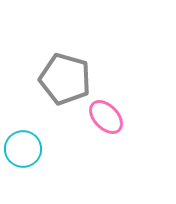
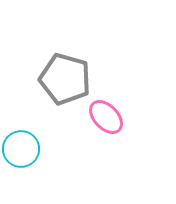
cyan circle: moved 2 px left
